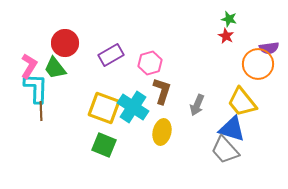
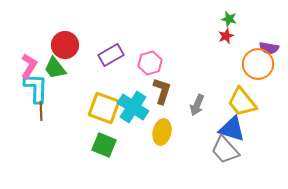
red star: rotated 21 degrees clockwise
red circle: moved 2 px down
purple semicircle: rotated 18 degrees clockwise
